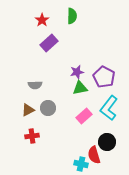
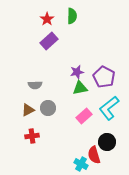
red star: moved 5 px right, 1 px up
purple rectangle: moved 2 px up
cyan L-shape: rotated 15 degrees clockwise
cyan cross: rotated 16 degrees clockwise
